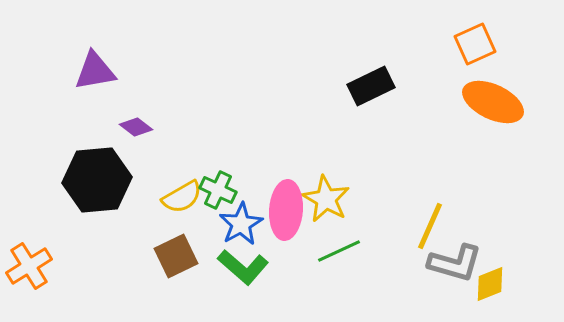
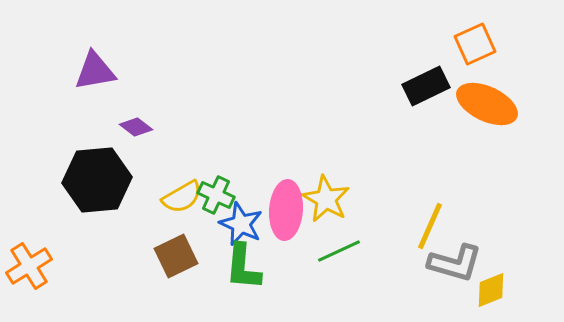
black rectangle: moved 55 px right
orange ellipse: moved 6 px left, 2 px down
green cross: moved 2 px left, 5 px down
blue star: rotated 18 degrees counterclockwise
green L-shape: rotated 54 degrees clockwise
yellow diamond: moved 1 px right, 6 px down
